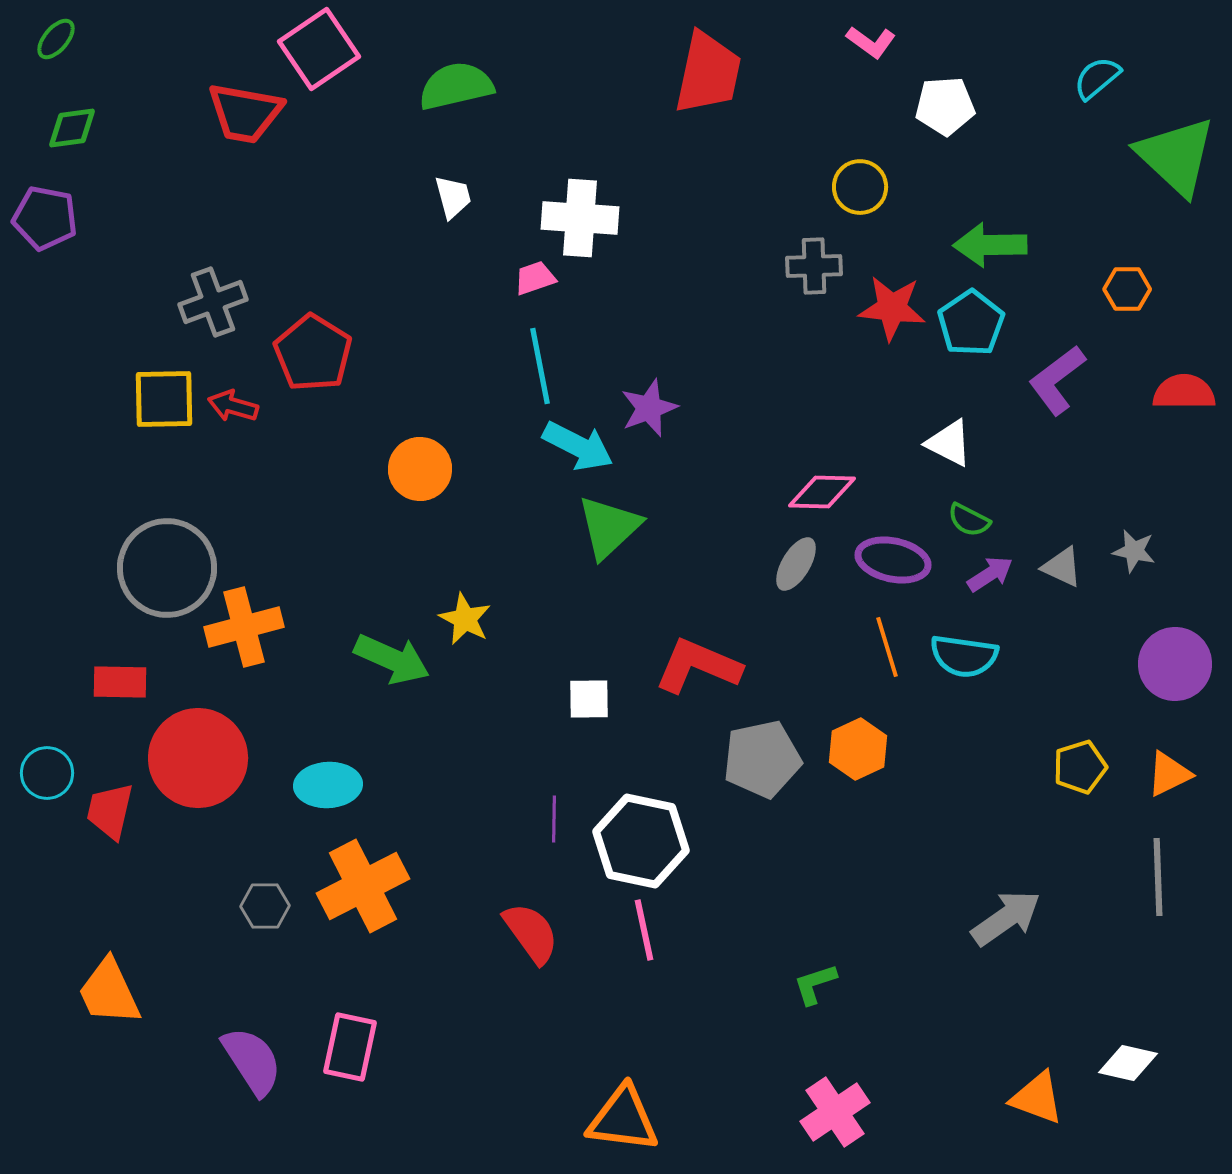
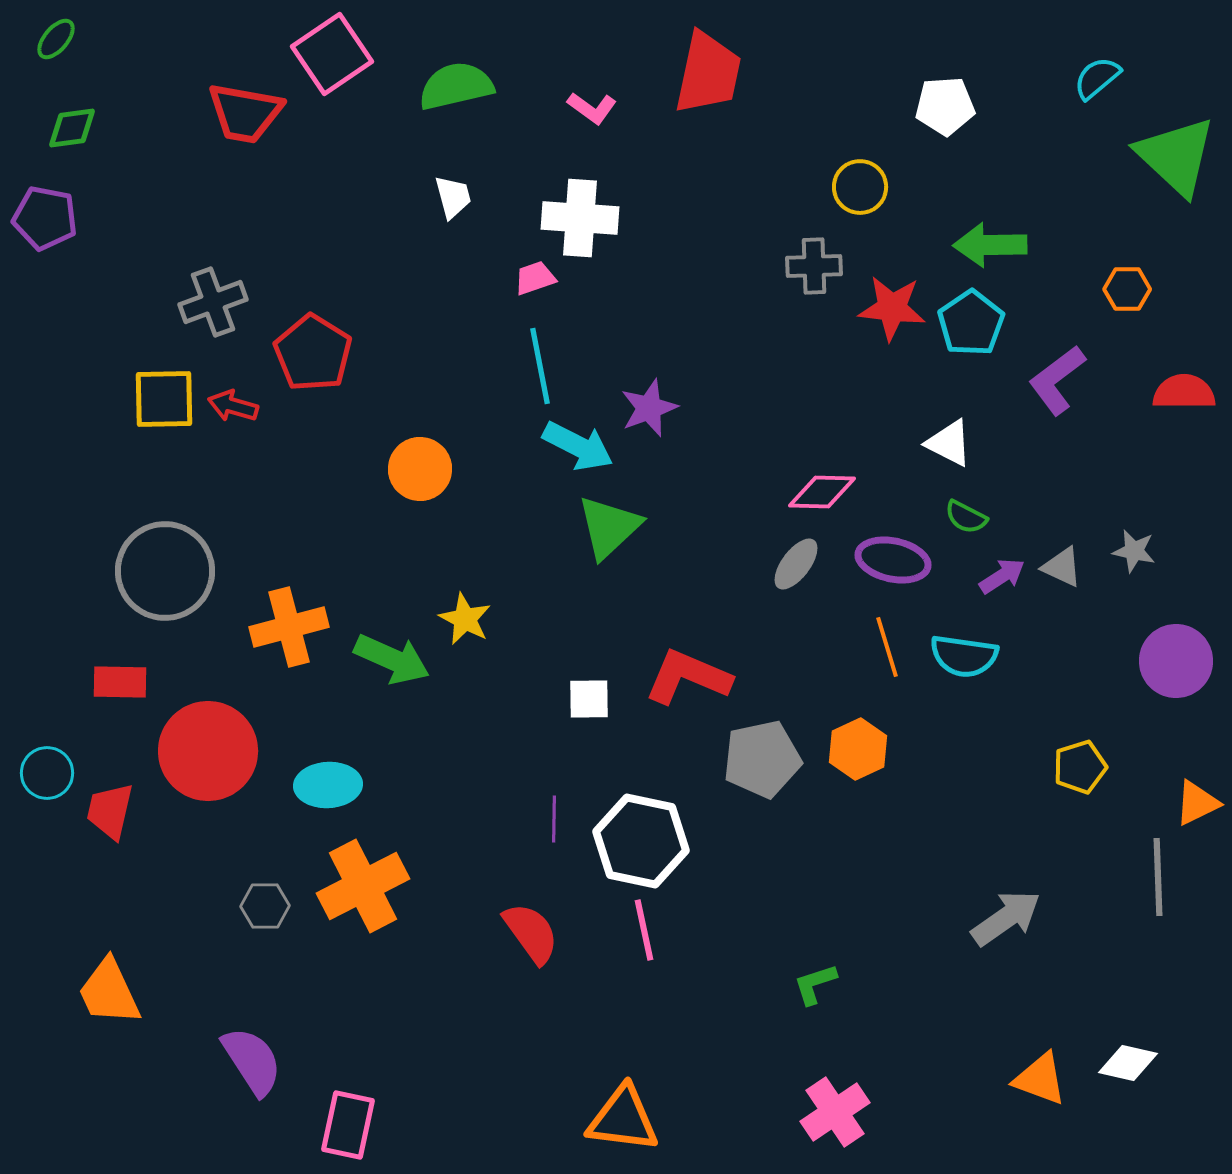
pink L-shape at (871, 42): moved 279 px left, 66 px down
pink square at (319, 49): moved 13 px right, 5 px down
green semicircle at (969, 520): moved 3 px left, 3 px up
gray ellipse at (796, 564): rotated 6 degrees clockwise
gray circle at (167, 568): moved 2 px left, 3 px down
purple arrow at (990, 574): moved 12 px right, 2 px down
orange cross at (244, 627): moved 45 px right
purple circle at (1175, 664): moved 1 px right, 3 px up
red L-shape at (698, 666): moved 10 px left, 11 px down
red circle at (198, 758): moved 10 px right, 7 px up
orange triangle at (1169, 774): moved 28 px right, 29 px down
pink rectangle at (350, 1047): moved 2 px left, 78 px down
orange triangle at (1037, 1098): moved 3 px right, 19 px up
